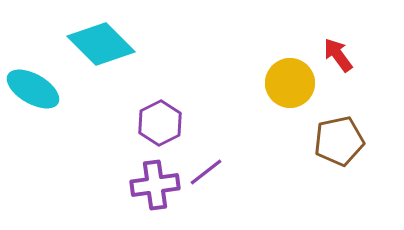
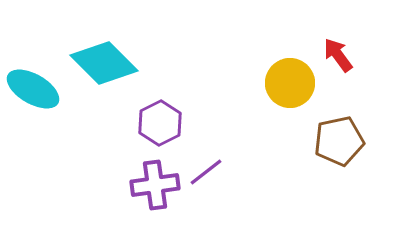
cyan diamond: moved 3 px right, 19 px down
